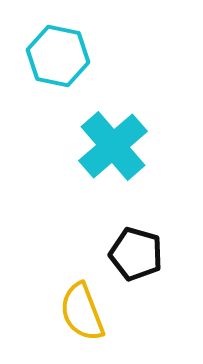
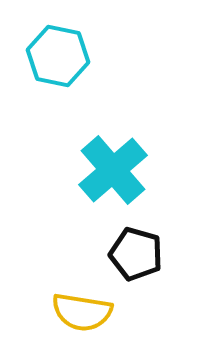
cyan cross: moved 24 px down
yellow semicircle: rotated 60 degrees counterclockwise
